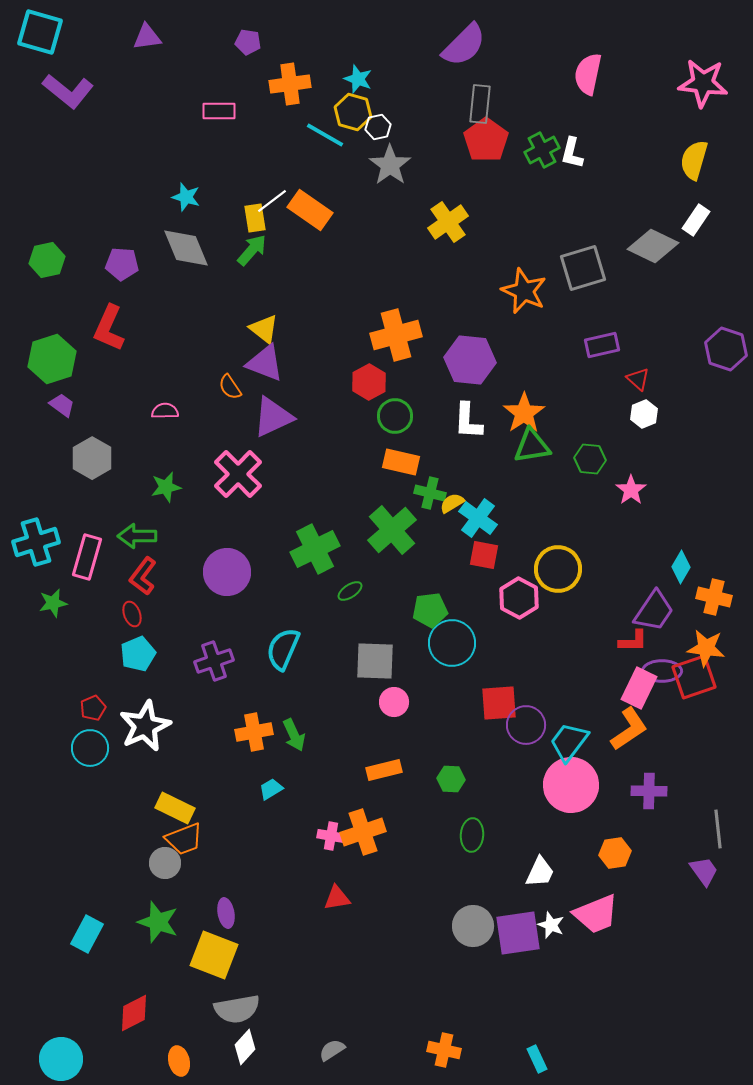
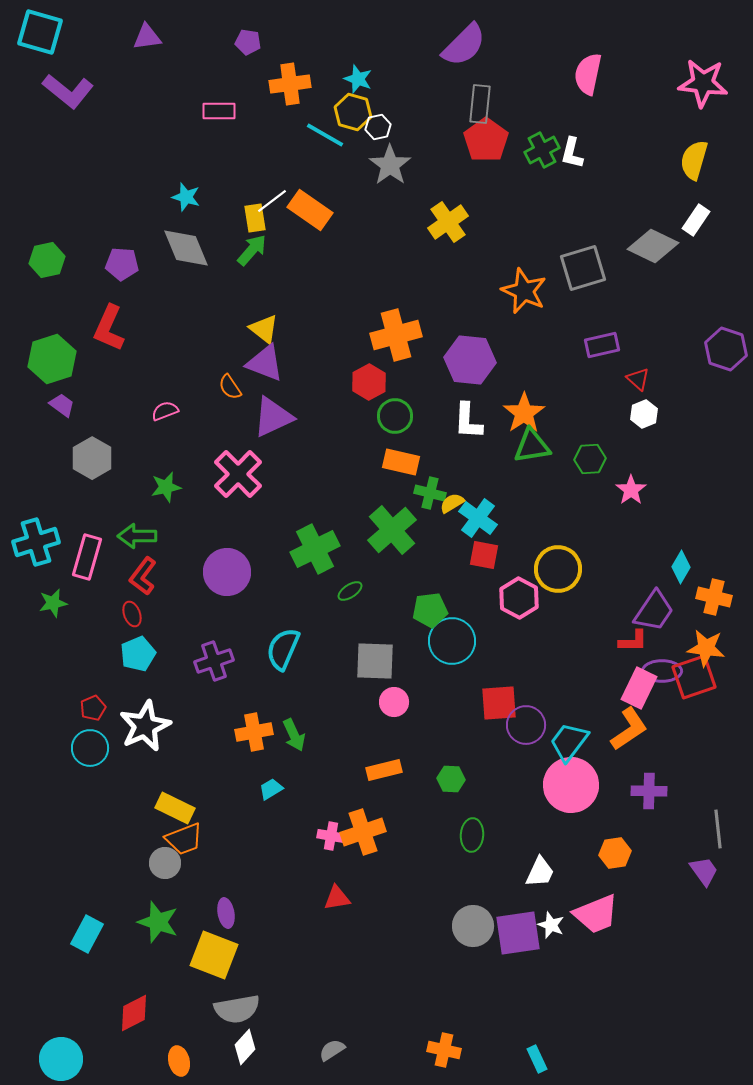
pink semicircle at (165, 411): rotated 20 degrees counterclockwise
green hexagon at (590, 459): rotated 8 degrees counterclockwise
cyan circle at (452, 643): moved 2 px up
